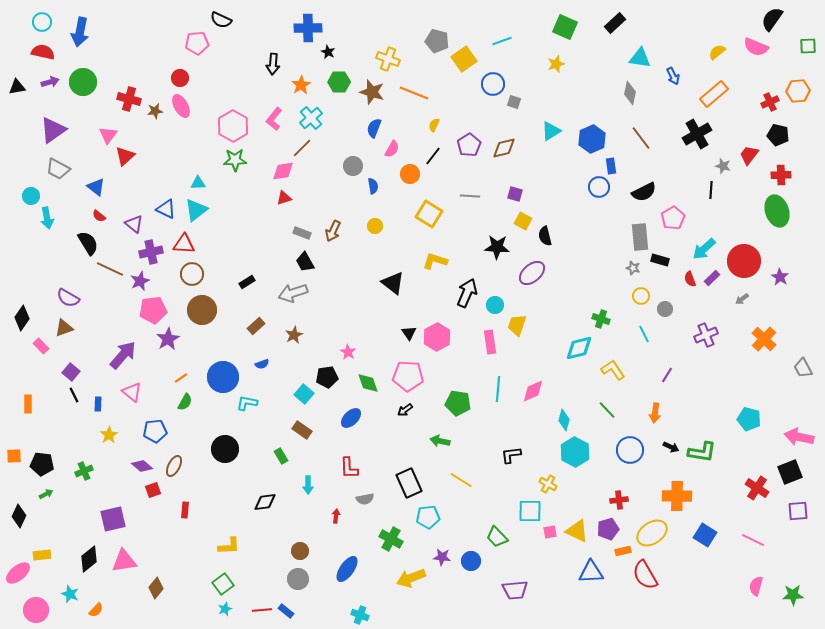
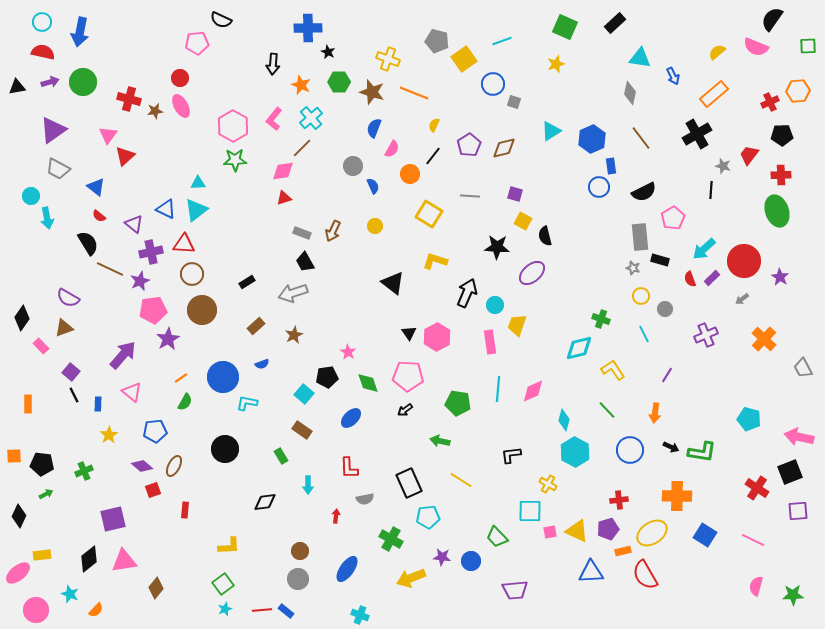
orange star at (301, 85): rotated 18 degrees counterclockwise
black pentagon at (778, 135): moved 4 px right; rotated 15 degrees counterclockwise
blue semicircle at (373, 186): rotated 14 degrees counterclockwise
